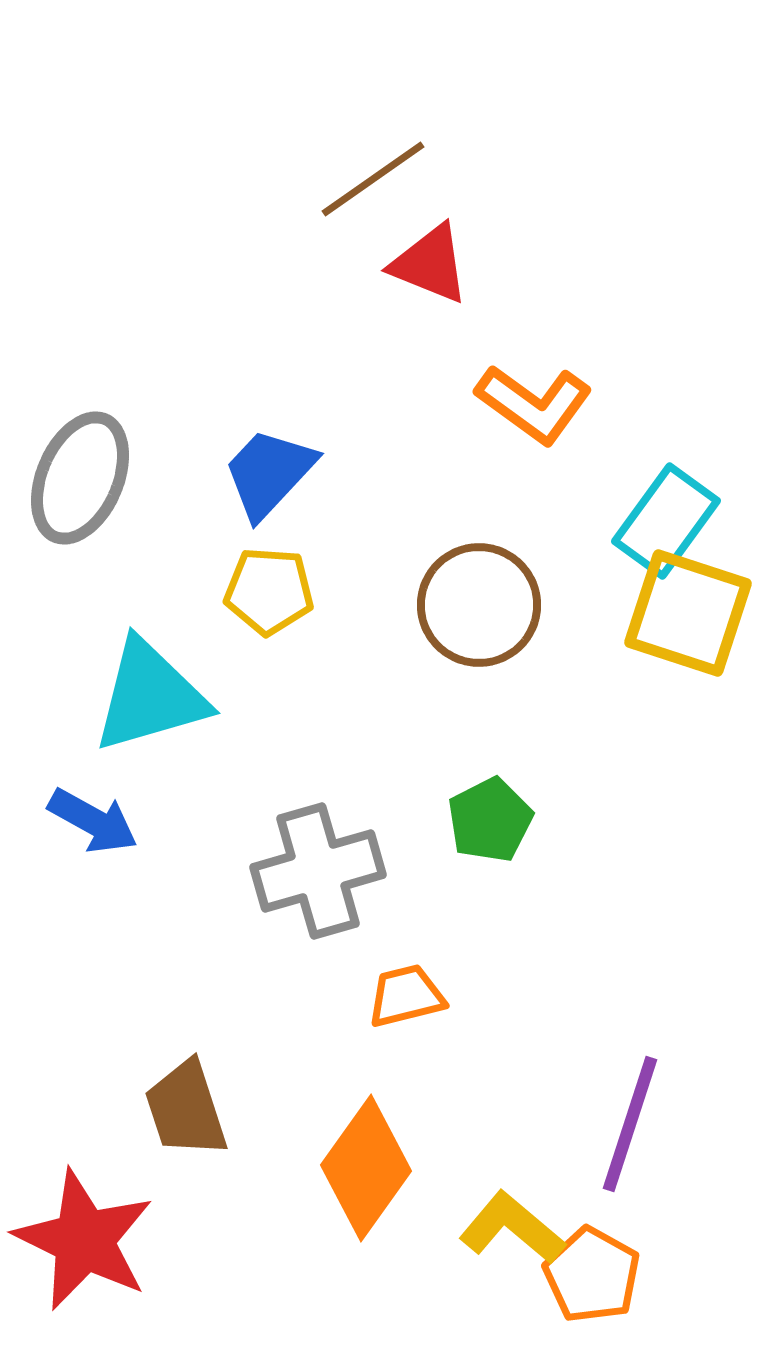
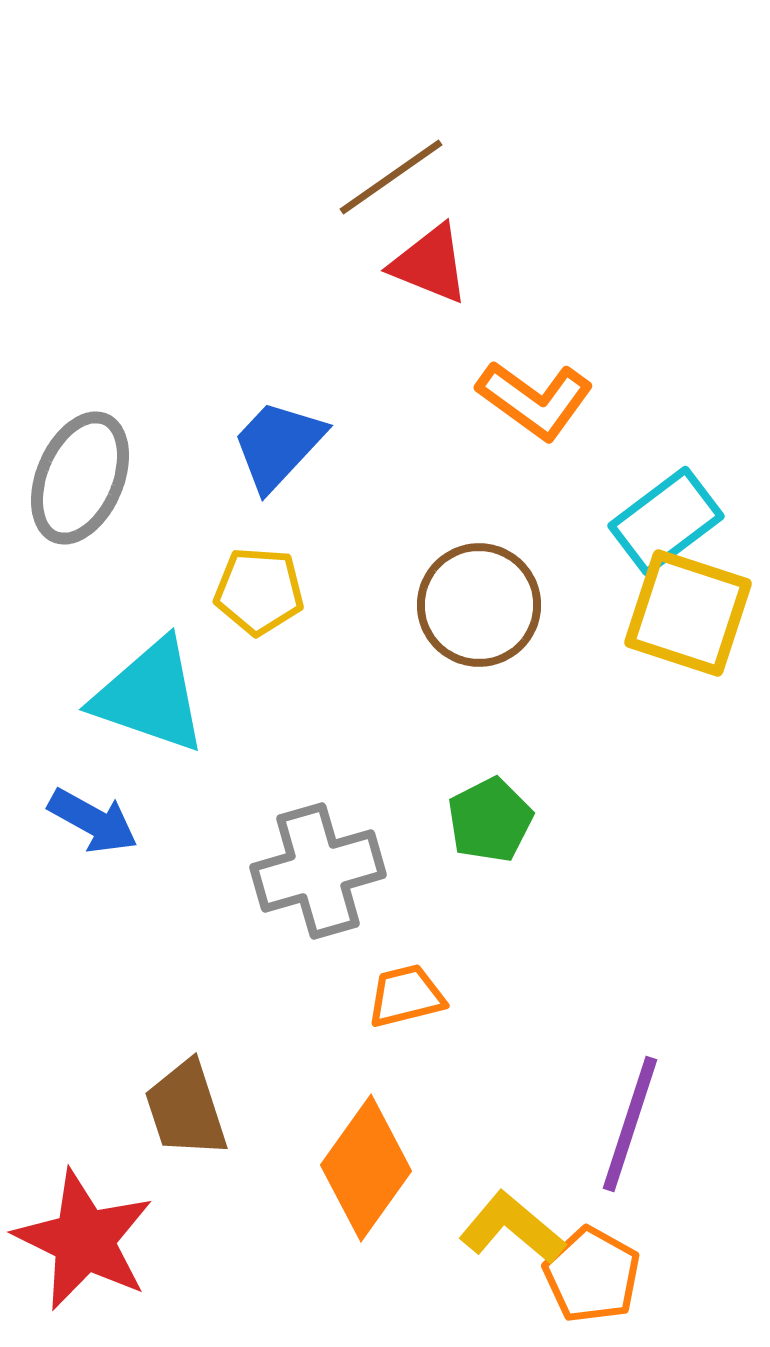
brown line: moved 18 px right, 2 px up
orange L-shape: moved 1 px right, 4 px up
blue trapezoid: moved 9 px right, 28 px up
cyan rectangle: rotated 17 degrees clockwise
yellow pentagon: moved 10 px left
cyan triangle: rotated 35 degrees clockwise
